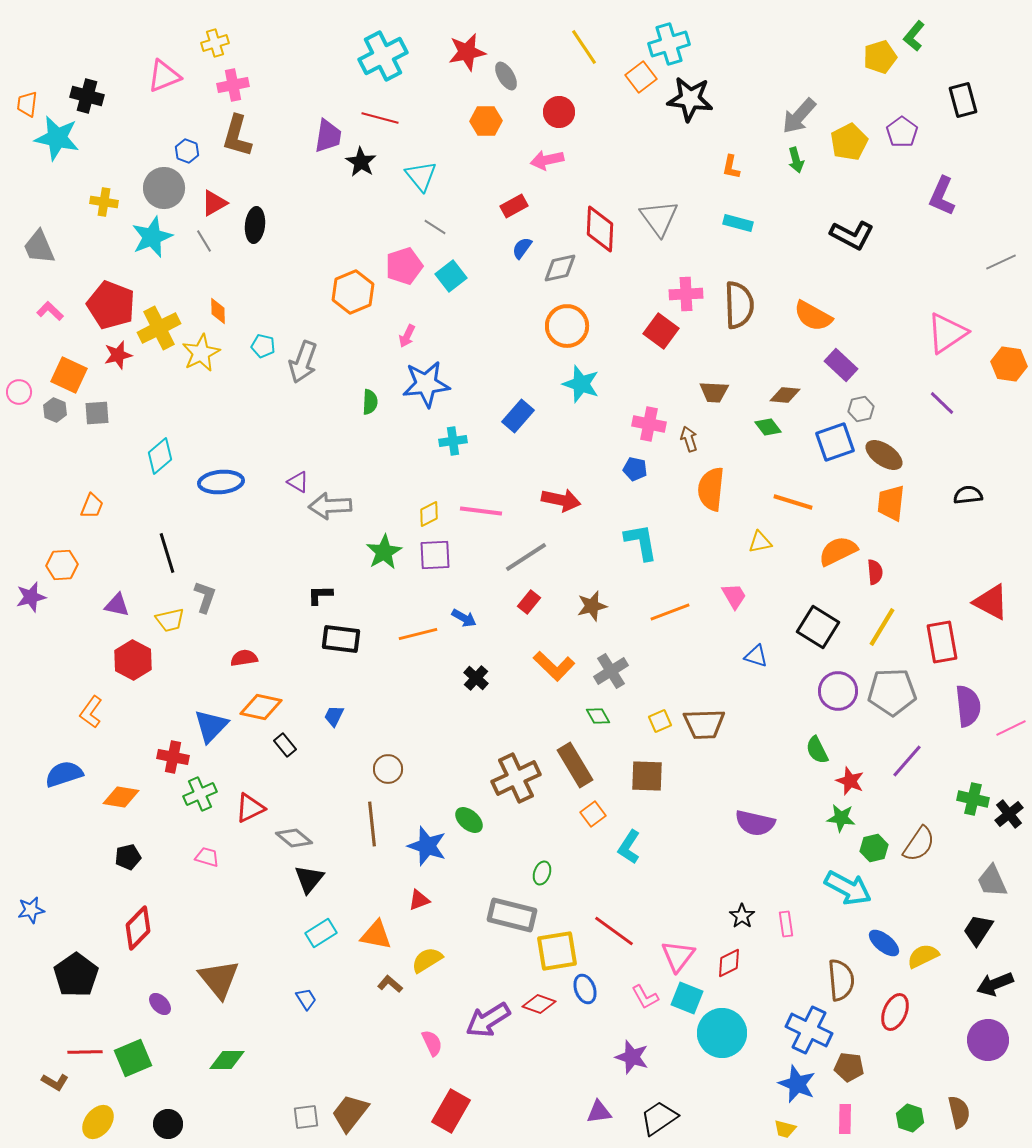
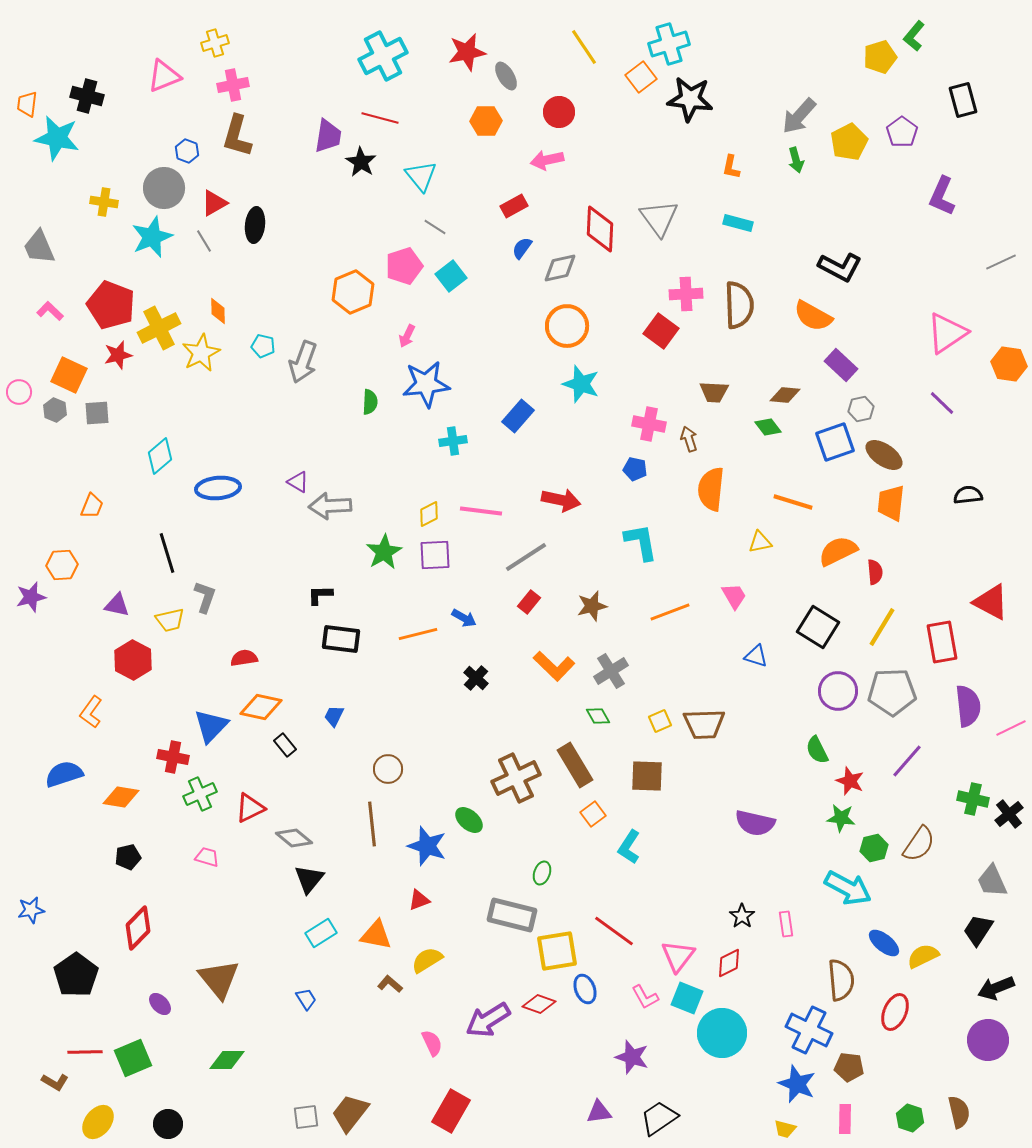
black L-shape at (852, 235): moved 12 px left, 32 px down
blue ellipse at (221, 482): moved 3 px left, 6 px down
black arrow at (995, 984): moved 1 px right, 4 px down
